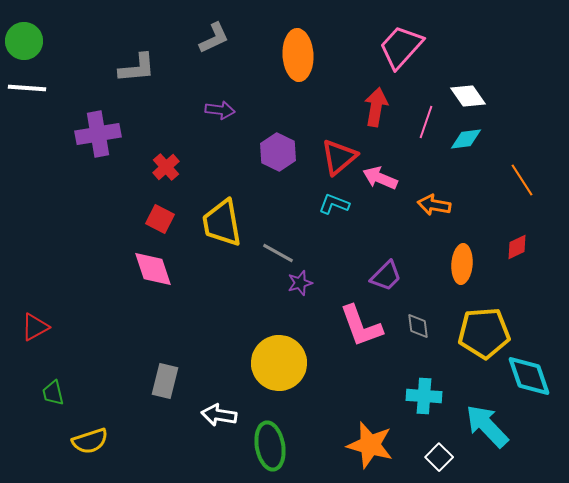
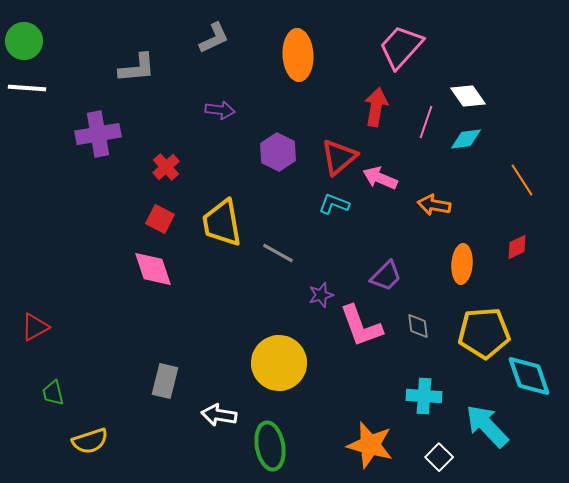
purple star at (300, 283): moved 21 px right, 12 px down
